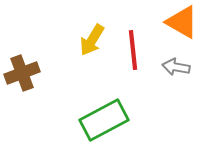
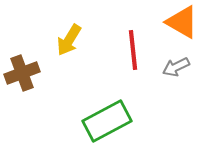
yellow arrow: moved 23 px left
gray arrow: rotated 36 degrees counterclockwise
green rectangle: moved 3 px right, 1 px down
